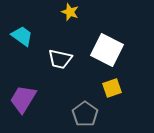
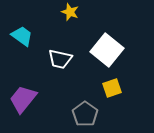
white square: rotated 12 degrees clockwise
purple trapezoid: rotated 8 degrees clockwise
